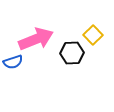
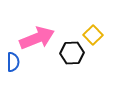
pink arrow: moved 1 px right, 1 px up
blue semicircle: rotated 72 degrees counterclockwise
